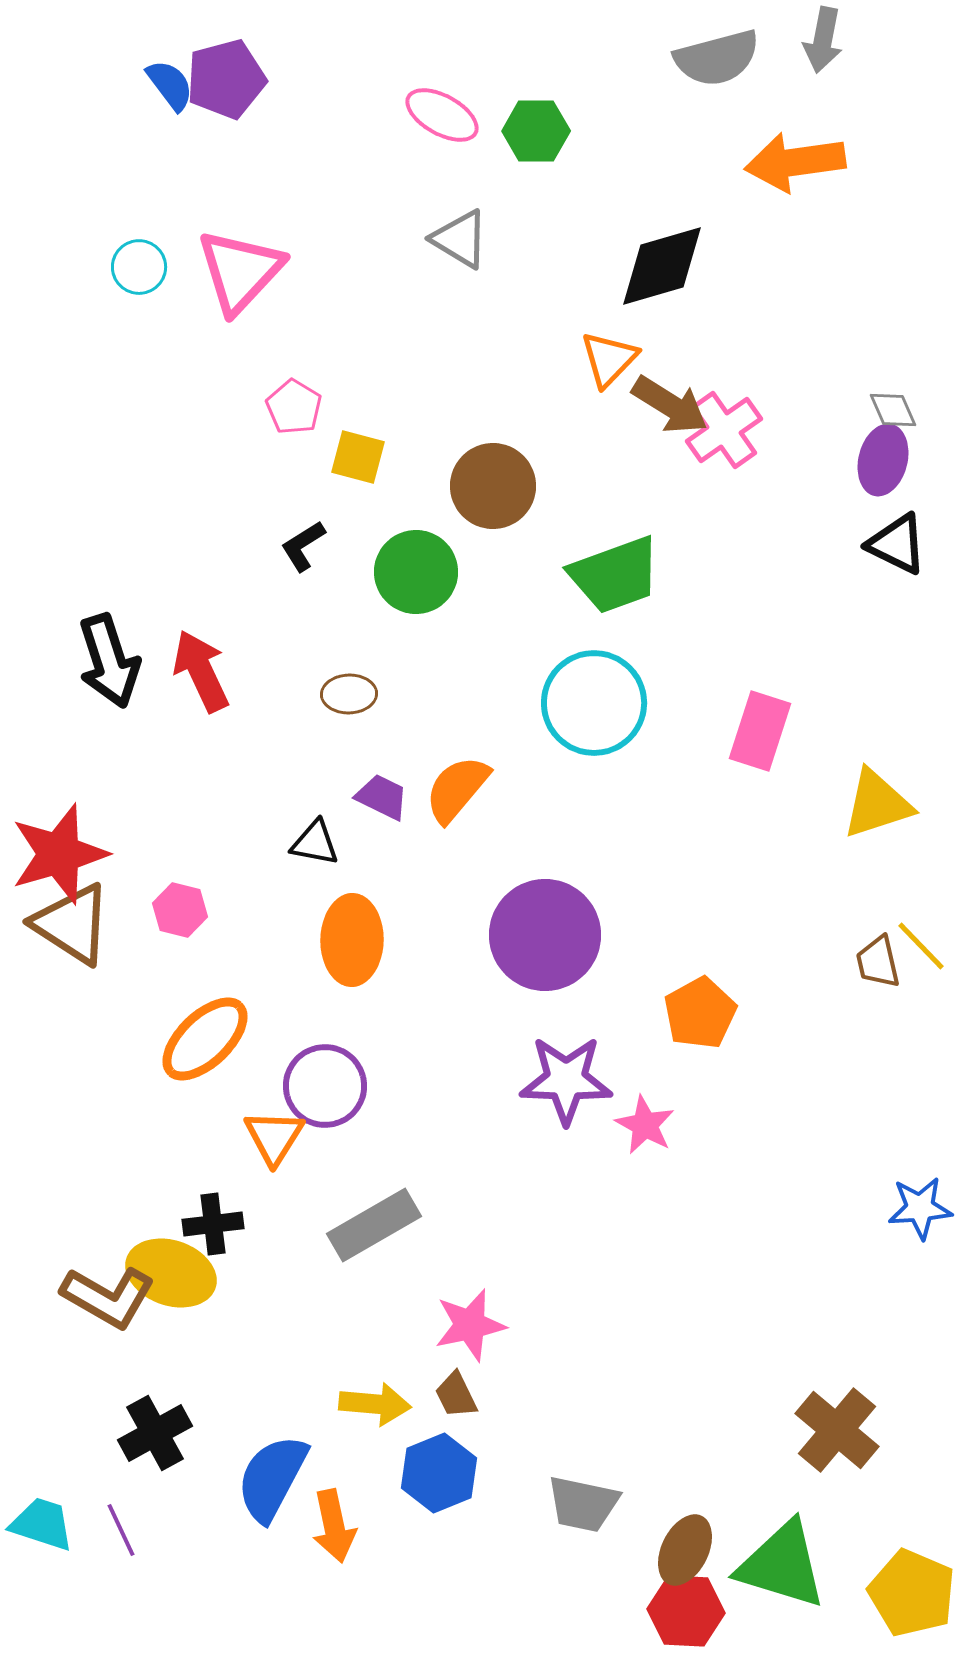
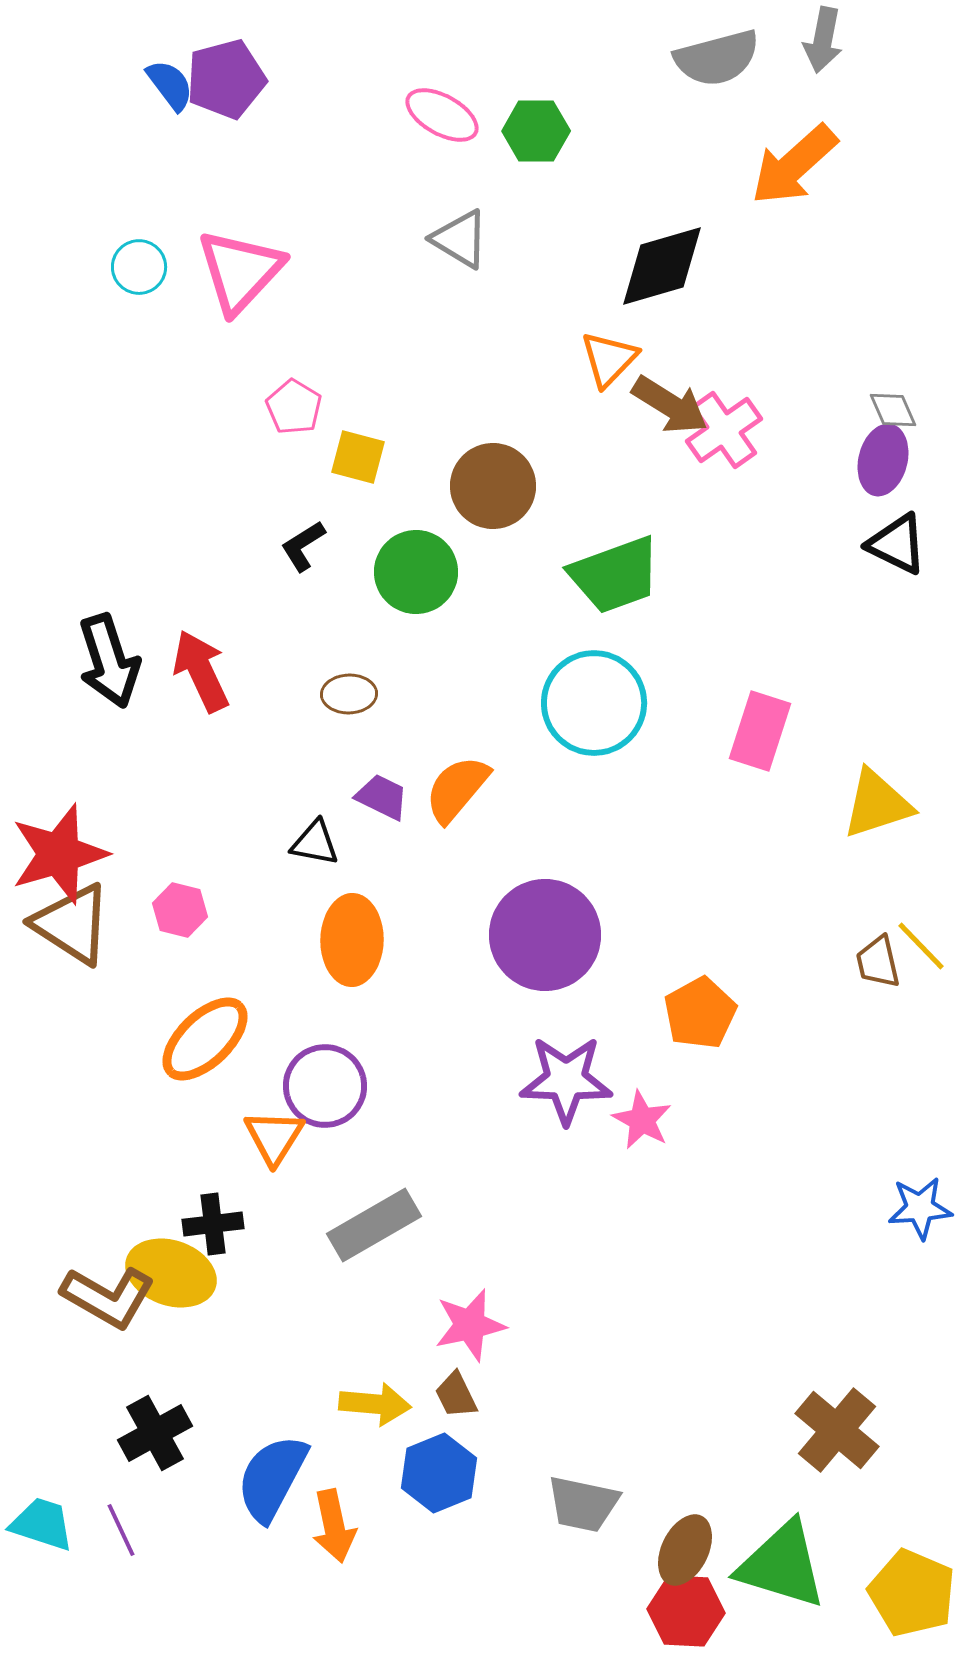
orange arrow at (795, 162): moved 1 px left, 3 px down; rotated 34 degrees counterclockwise
pink star at (645, 1125): moved 3 px left, 5 px up
